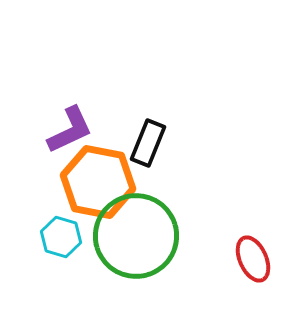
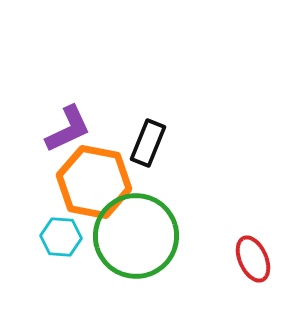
purple L-shape: moved 2 px left, 1 px up
orange hexagon: moved 4 px left
cyan hexagon: rotated 12 degrees counterclockwise
